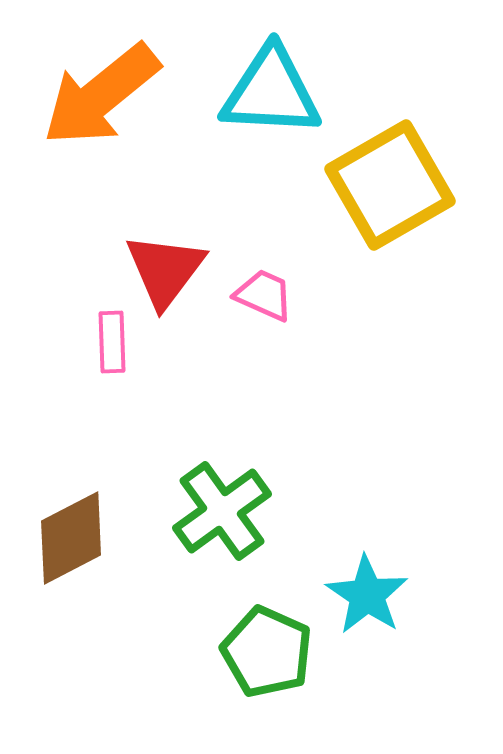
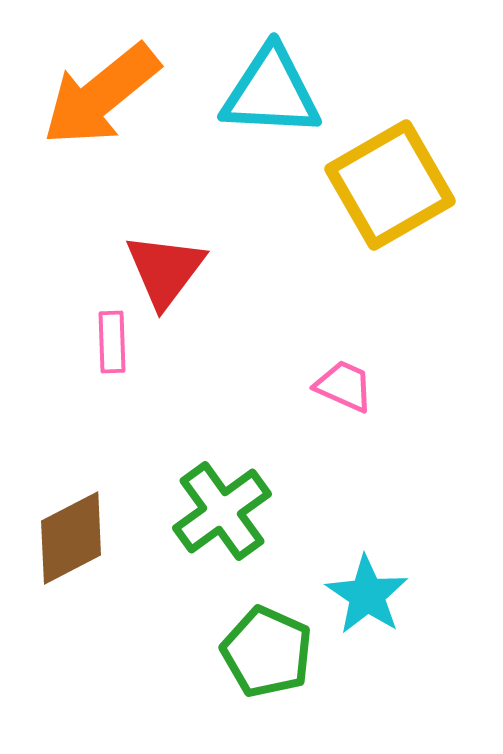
pink trapezoid: moved 80 px right, 91 px down
